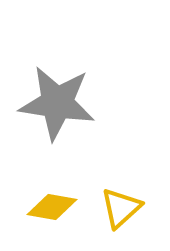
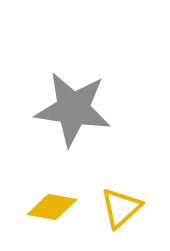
gray star: moved 16 px right, 6 px down
